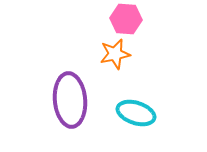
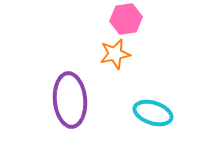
pink hexagon: rotated 12 degrees counterclockwise
cyan ellipse: moved 17 px right
